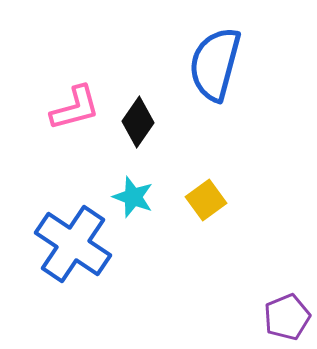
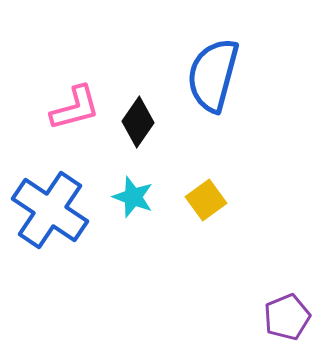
blue semicircle: moved 2 px left, 11 px down
blue cross: moved 23 px left, 34 px up
